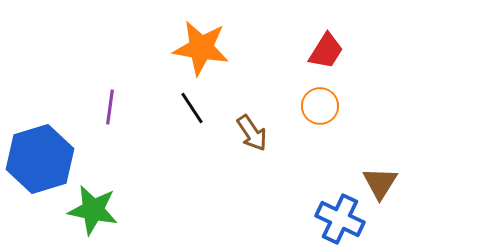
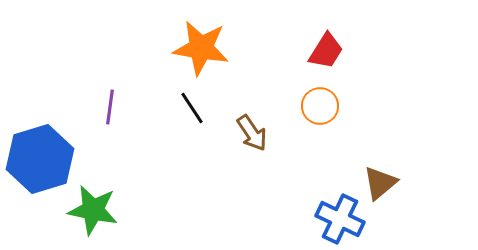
brown triangle: rotated 18 degrees clockwise
